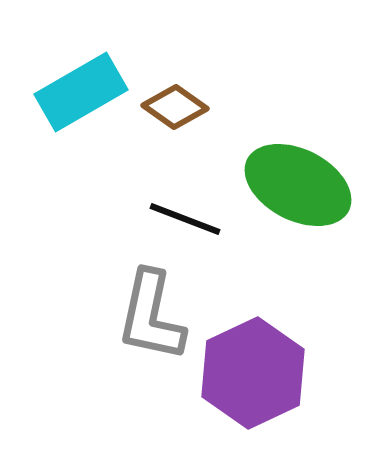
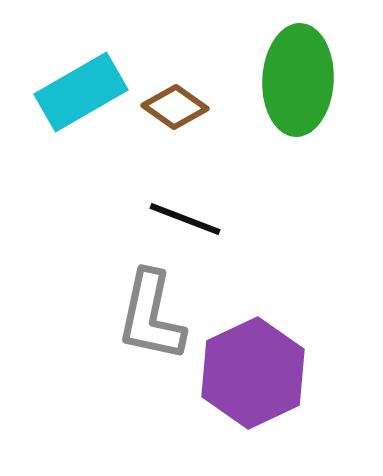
green ellipse: moved 105 px up; rotated 66 degrees clockwise
